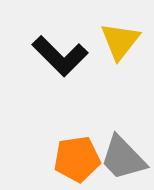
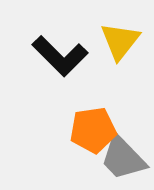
orange pentagon: moved 16 px right, 29 px up
